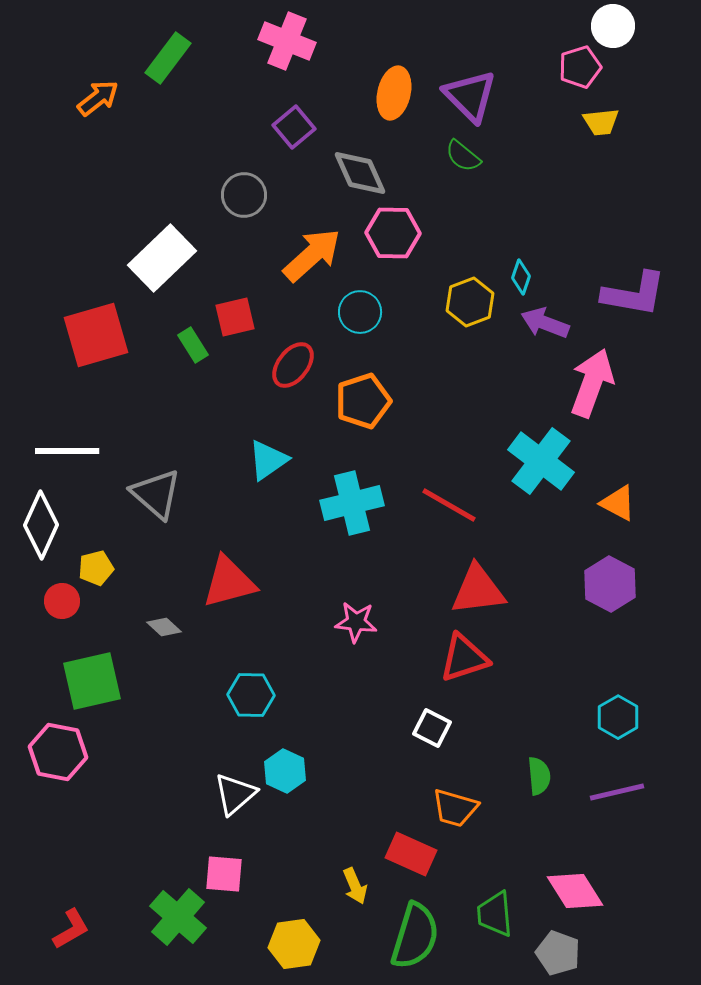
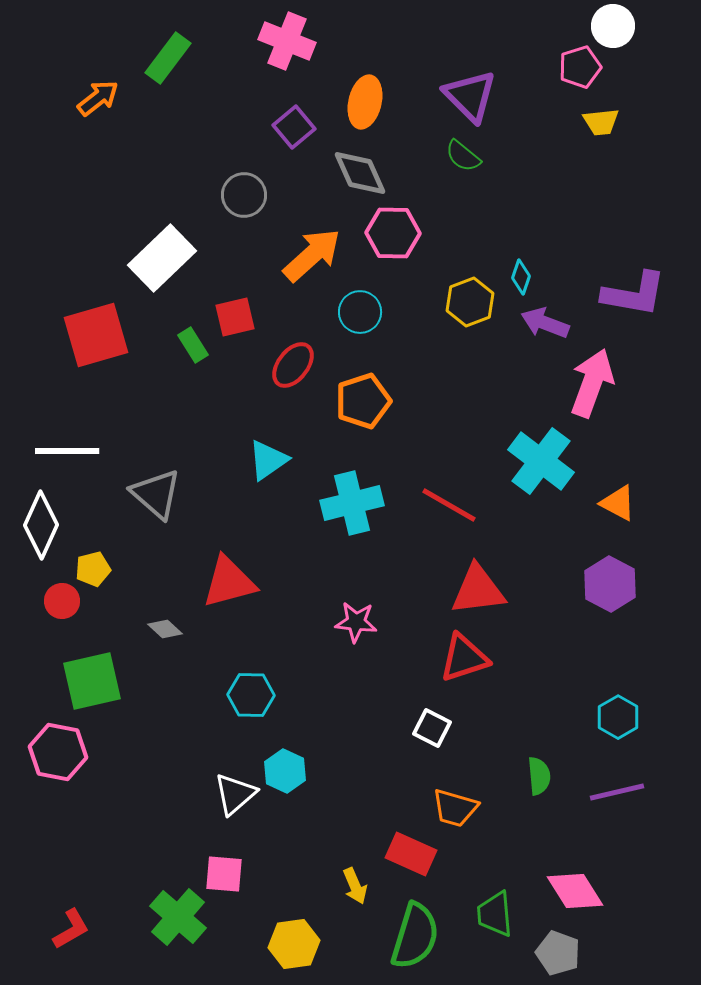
orange ellipse at (394, 93): moved 29 px left, 9 px down
yellow pentagon at (96, 568): moved 3 px left, 1 px down
gray diamond at (164, 627): moved 1 px right, 2 px down
